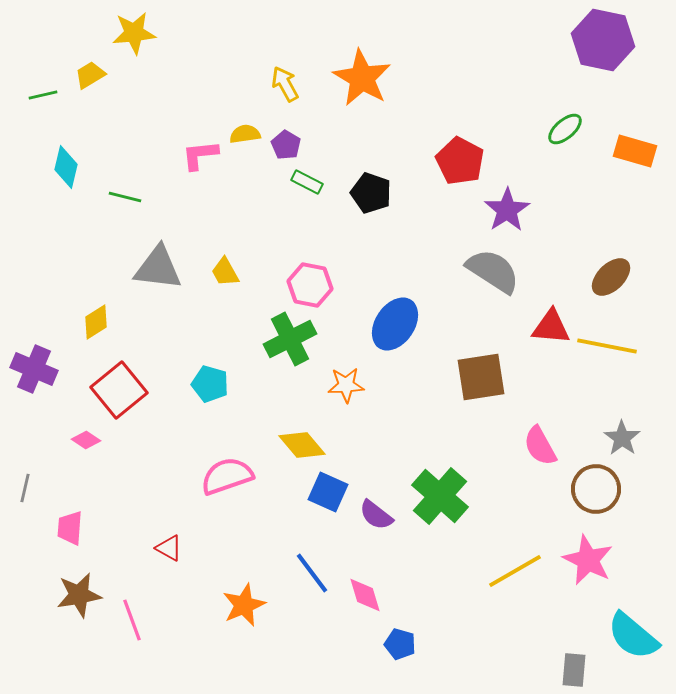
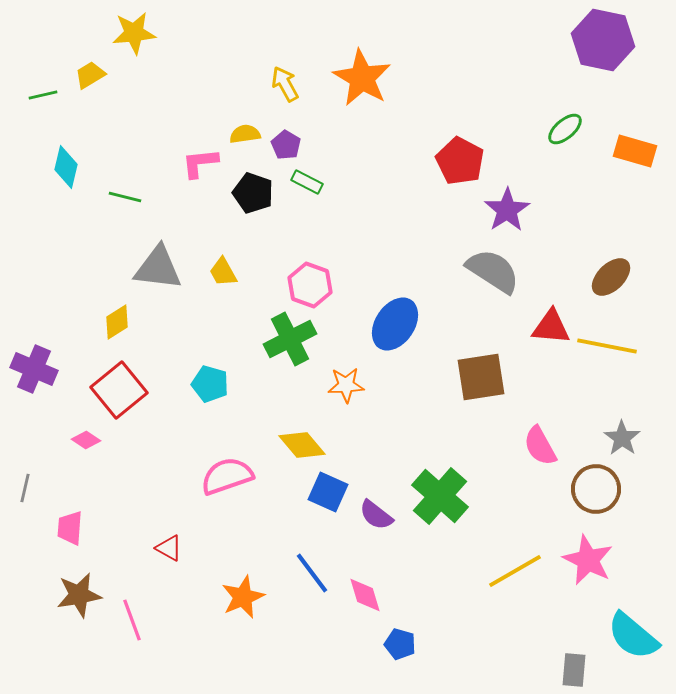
pink L-shape at (200, 155): moved 8 px down
black pentagon at (371, 193): moved 118 px left
yellow trapezoid at (225, 272): moved 2 px left
pink hexagon at (310, 285): rotated 9 degrees clockwise
yellow diamond at (96, 322): moved 21 px right
orange star at (244, 605): moved 1 px left, 8 px up
